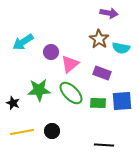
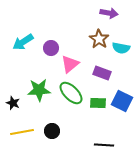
purple circle: moved 4 px up
blue square: rotated 30 degrees clockwise
